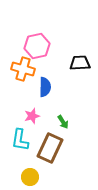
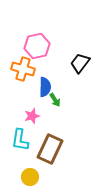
black trapezoid: rotated 50 degrees counterclockwise
green arrow: moved 8 px left, 22 px up
brown rectangle: moved 1 px down
